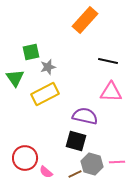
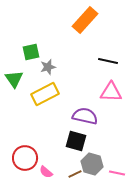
green triangle: moved 1 px left, 1 px down
pink line: moved 11 px down; rotated 14 degrees clockwise
